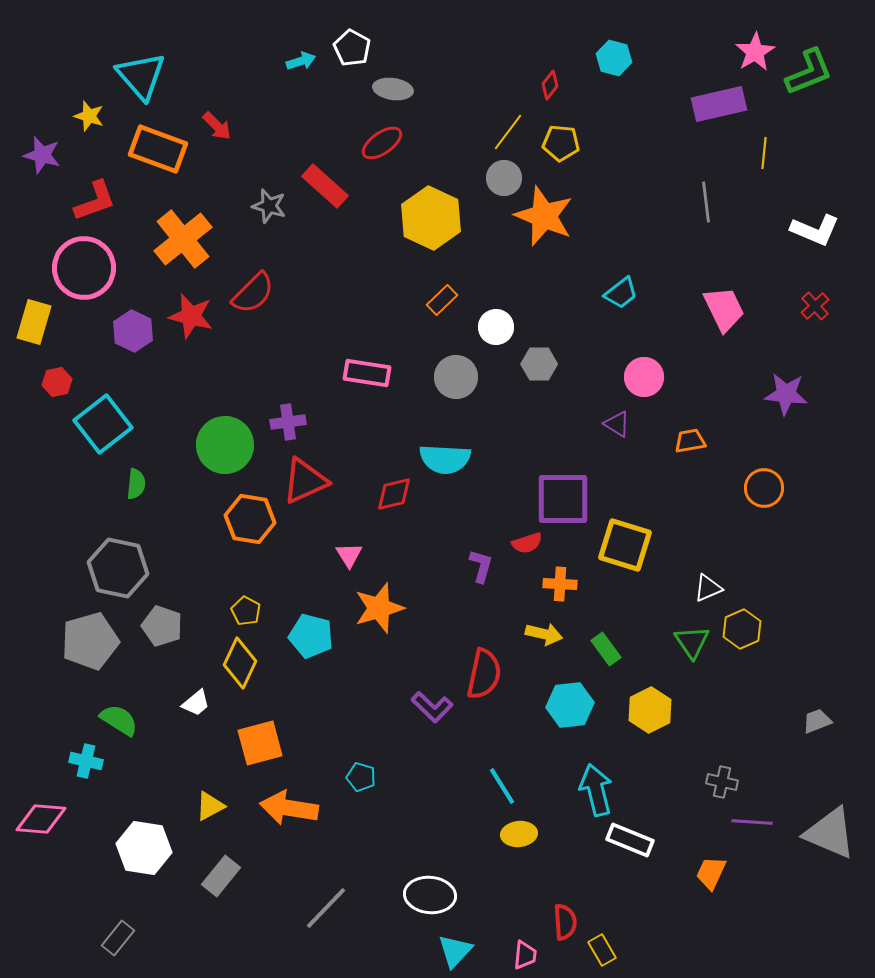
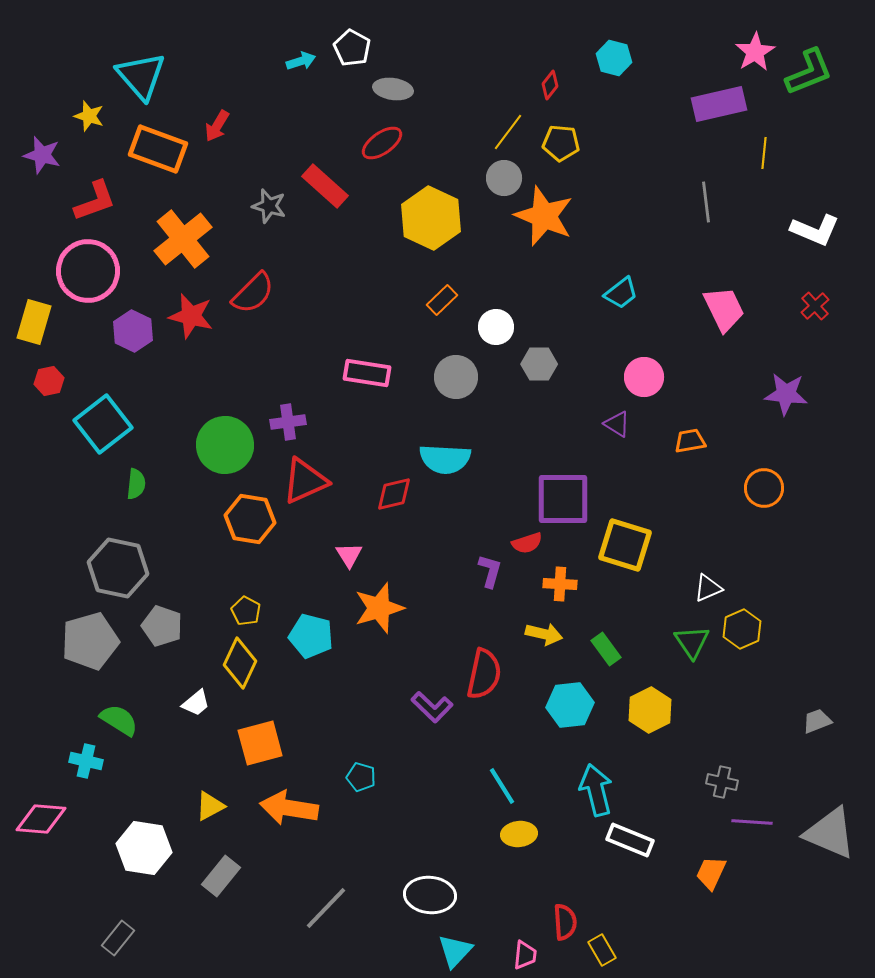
red arrow at (217, 126): rotated 76 degrees clockwise
pink circle at (84, 268): moved 4 px right, 3 px down
red hexagon at (57, 382): moved 8 px left, 1 px up
purple L-shape at (481, 566): moved 9 px right, 5 px down
